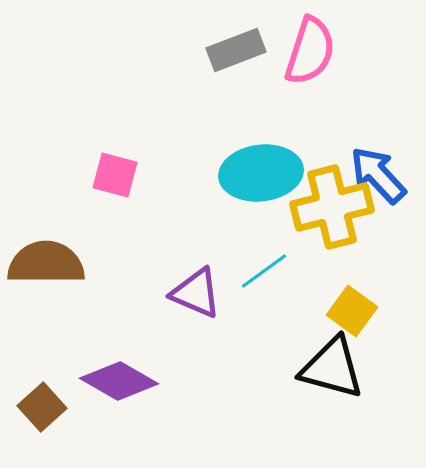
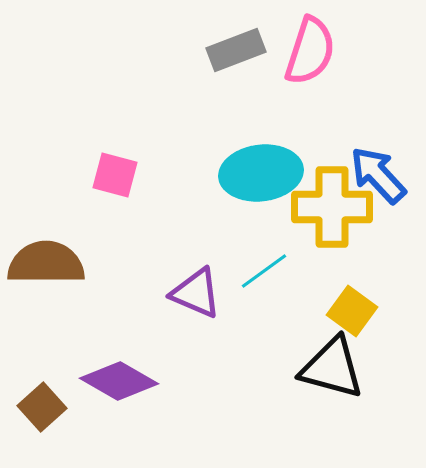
yellow cross: rotated 14 degrees clockwise
